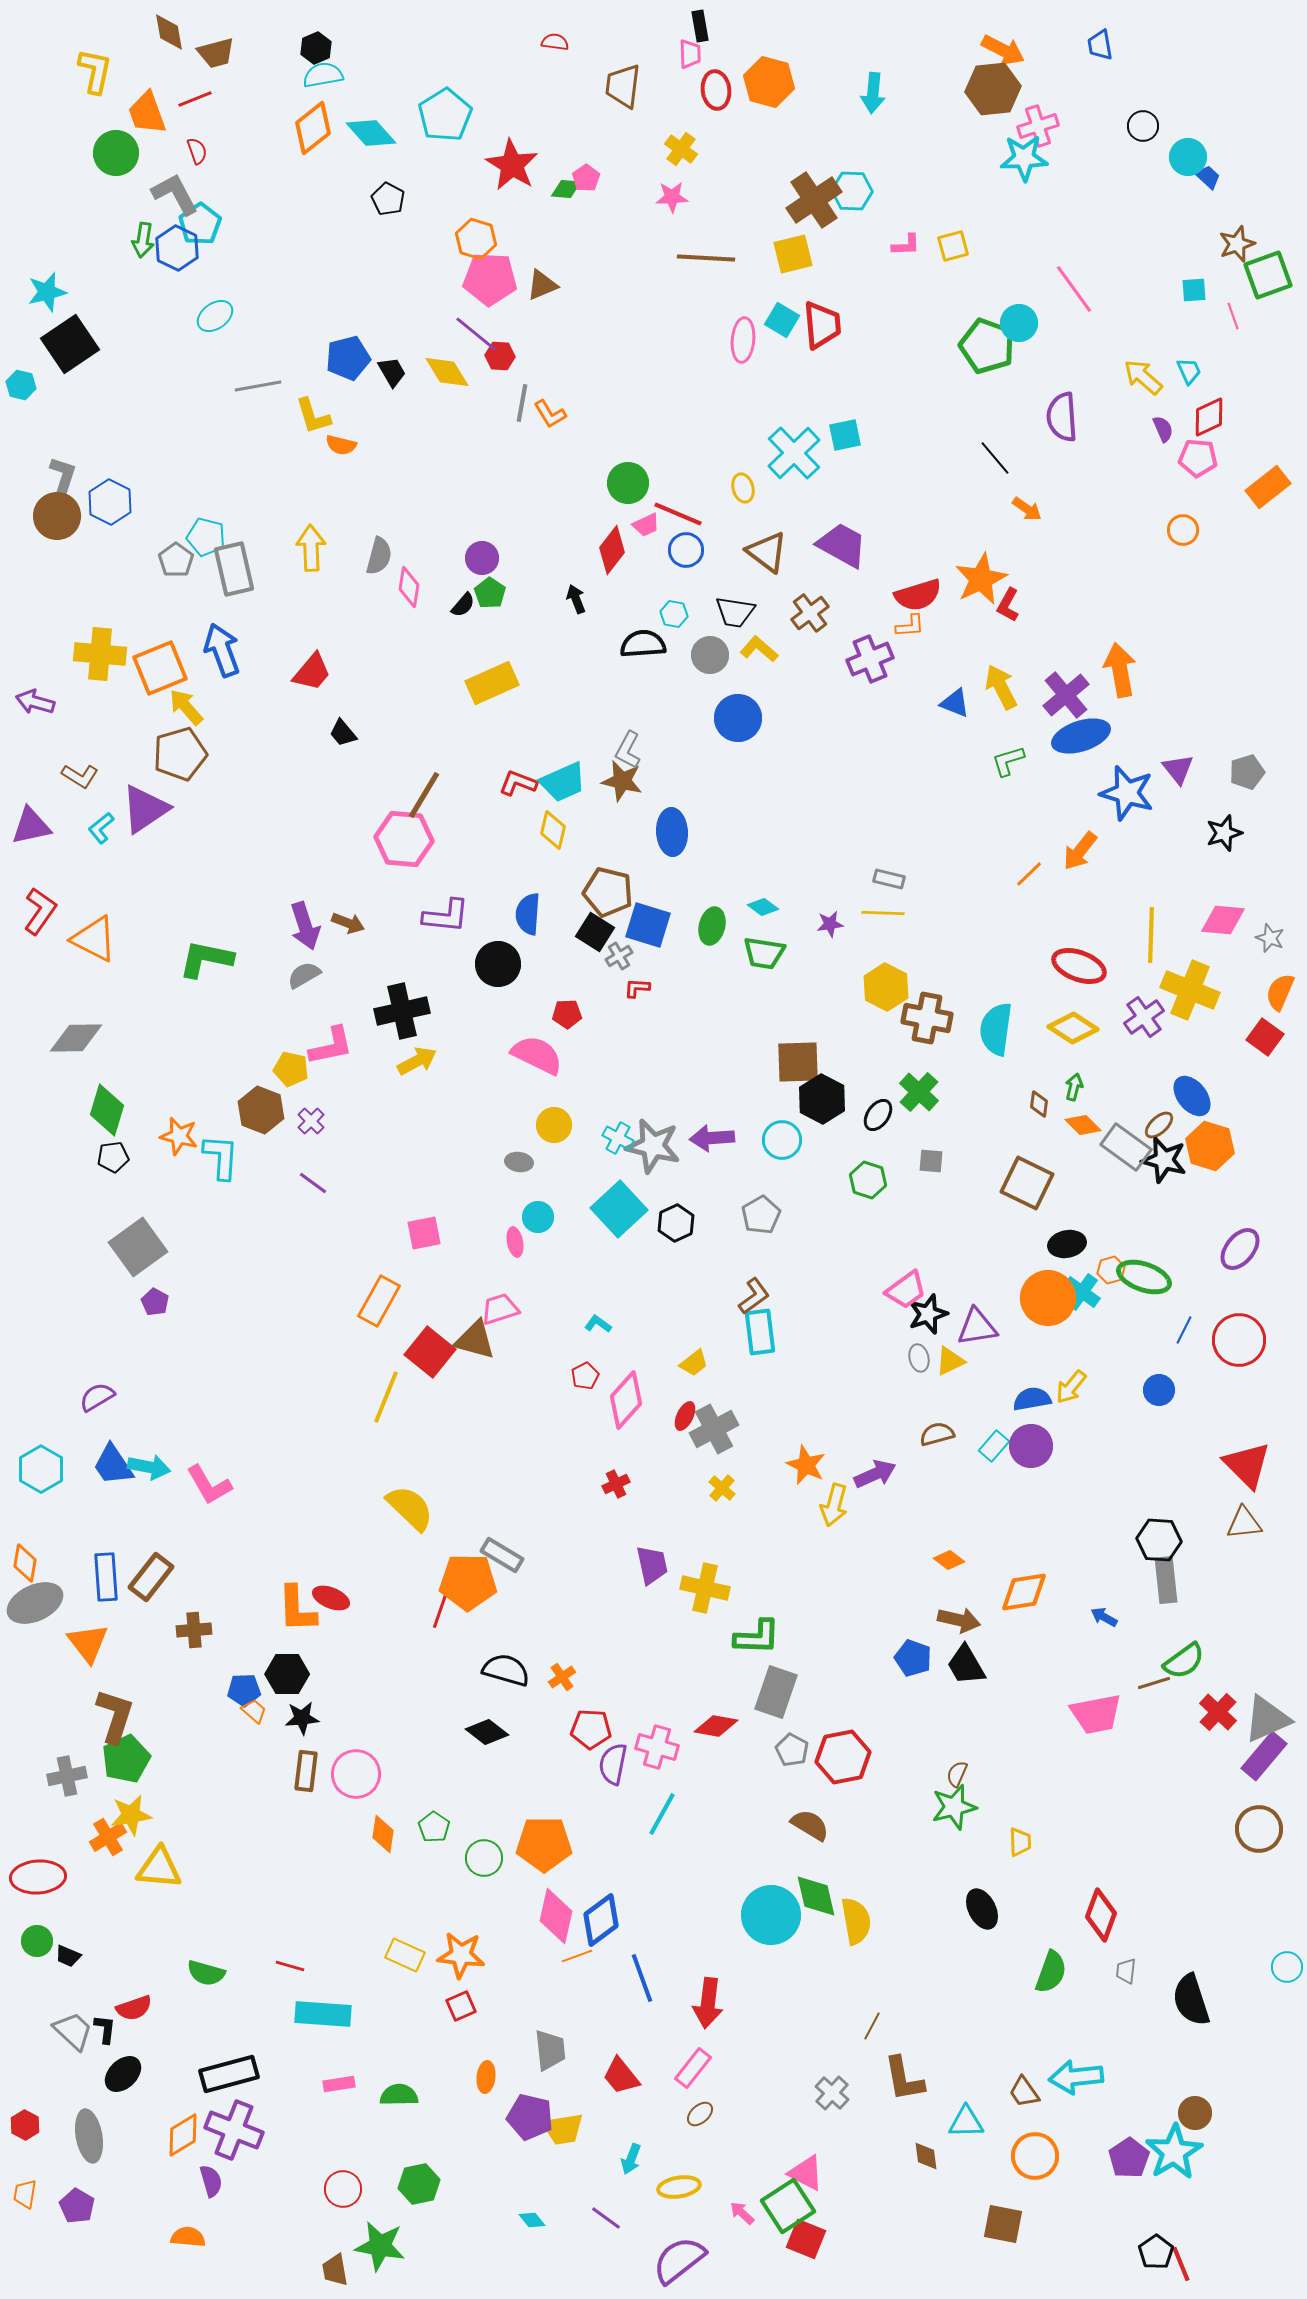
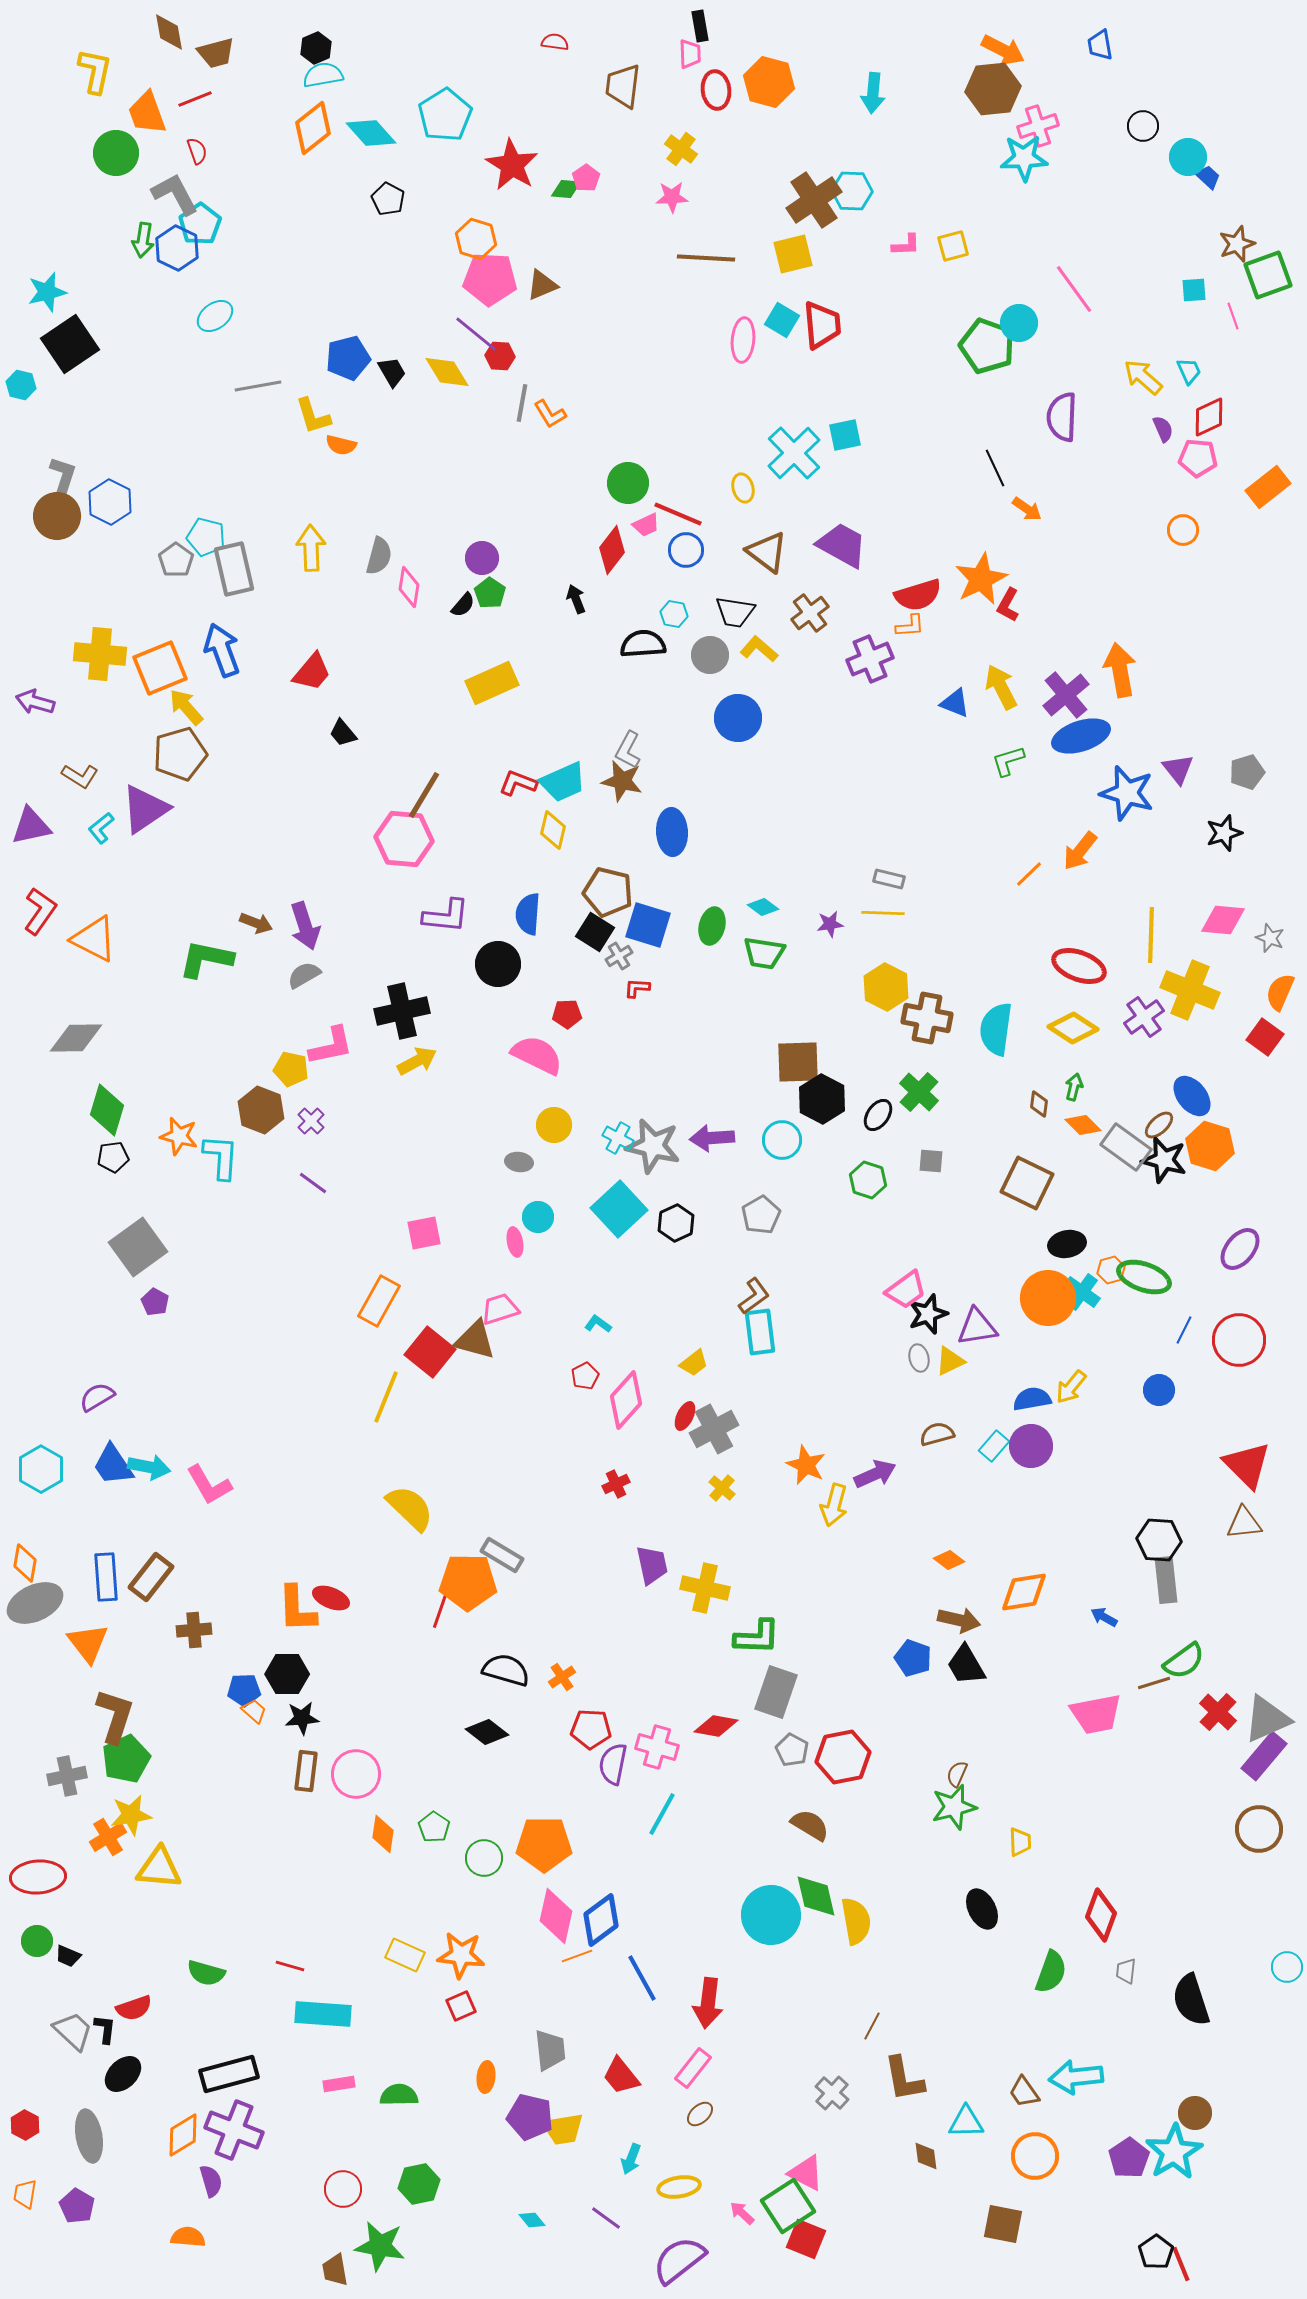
purple semicircle at (1062, 417): rotated 6 degrees clockwise
black line at (995, 458): moved 10 px down; rotated 15 degrees clockwise
brown arrow at (348, 923): moved 92 px left
blue line at (642, 1978): rotated 9 degrees counterclockwise
